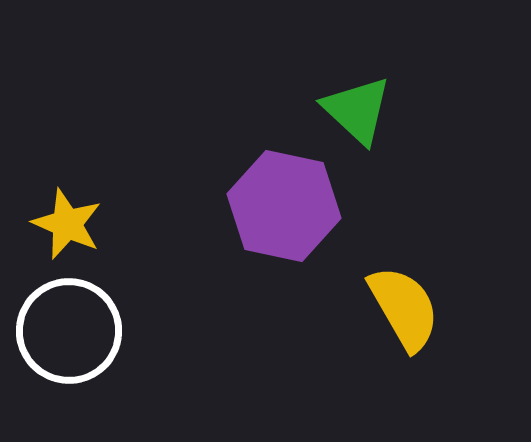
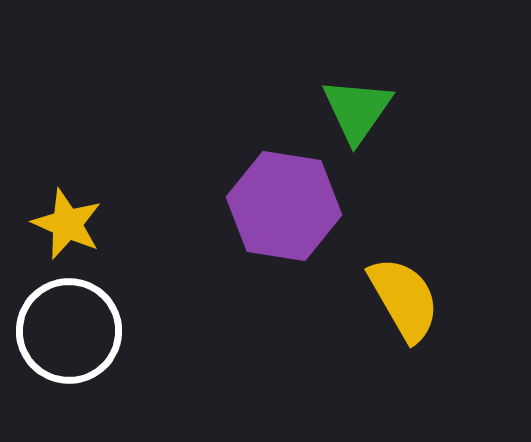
green triangle: rotated 22 degrees clockwise
purple hexagon: rotated 3 degrees counterclockwise
yellow semicircle: moved 9 px up
